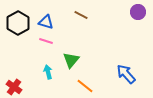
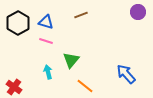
brown line: rotated 48 degrees counterclockwise
